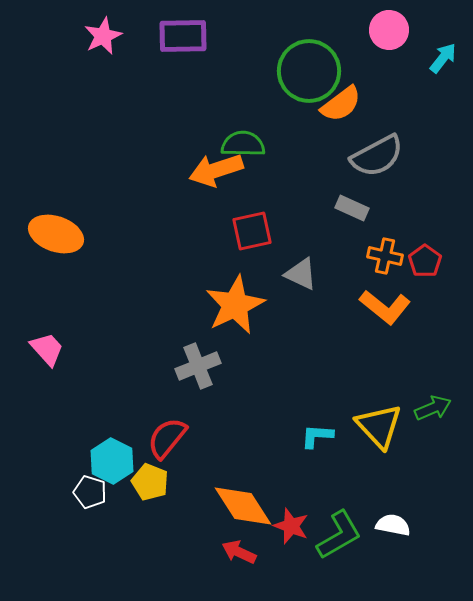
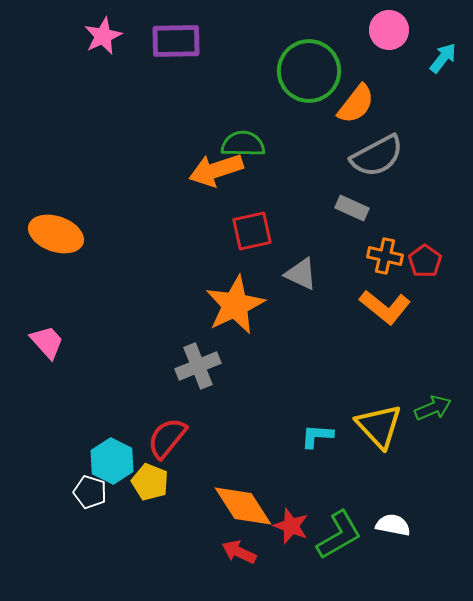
purple rectangle: moved 7 px left, 5 px down
orange semicircle: moved 15 px right; rotated 15 degrees counterclockwise
pink trapezoid: moved 7 px up
